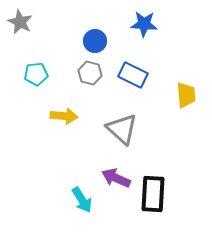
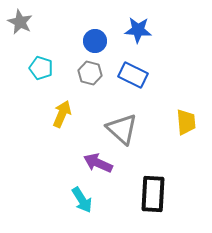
blue star: moved 6 px left, 6 px down
cyan pentagon: moved 5 px right, 6 px up; rotated 25 degrees clockwise
yellow trapezoid: moved 27 px down
yellow arrow: moved 2 px left, 2 px up; rotated 72 degrees counterclockwise
purple arrow: moved 18 px left, 15 px up
